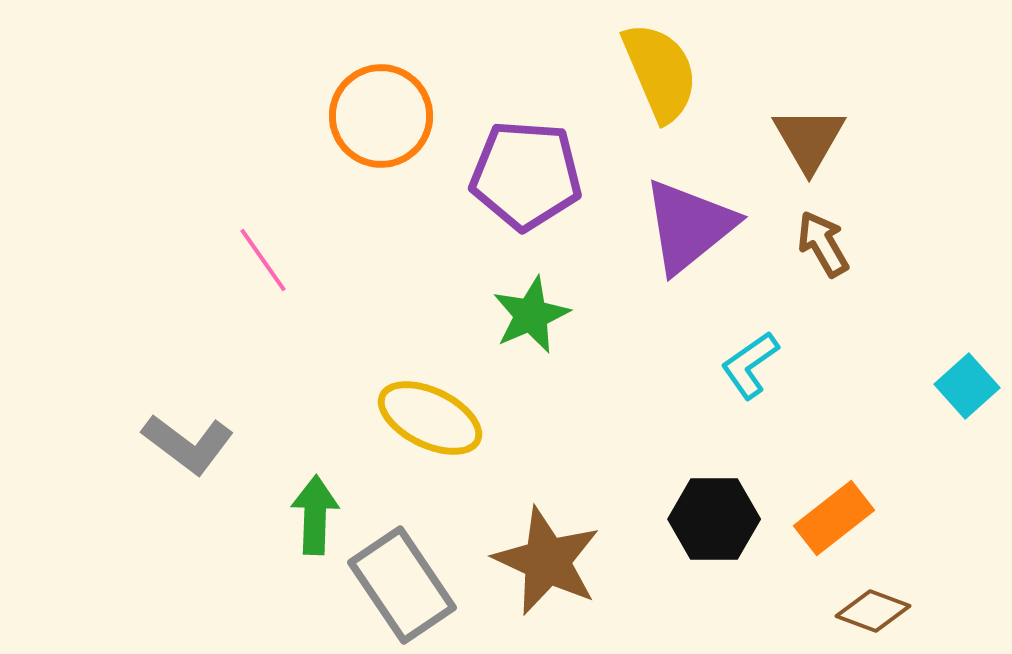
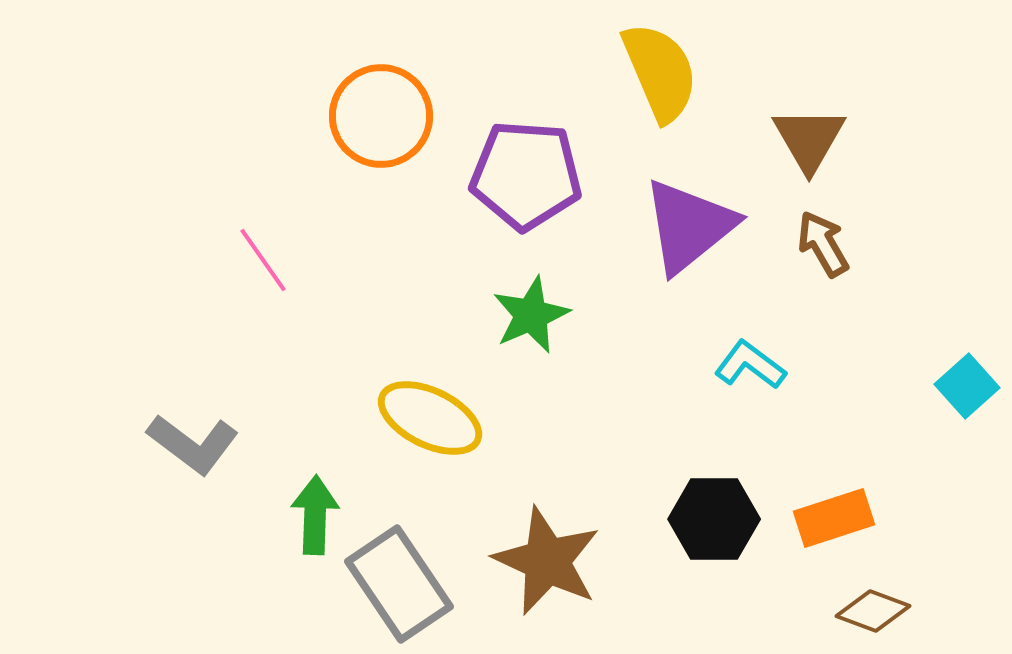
cyan L-shape: rotated 72 degrees clockwise
gray L-shape: moved 5 px right
orange rectangle: rotated 20 degrees clockwise
gray rectangle: moved 3 px left, 1 px up
